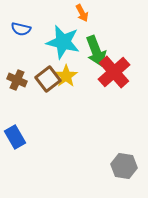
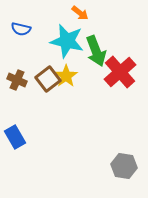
orange arrow: moved 2 px left; rotated 24 degrees counterclockwise
cyan star: moved 4 px right, 1 px up
red cross: moved 6 px right
